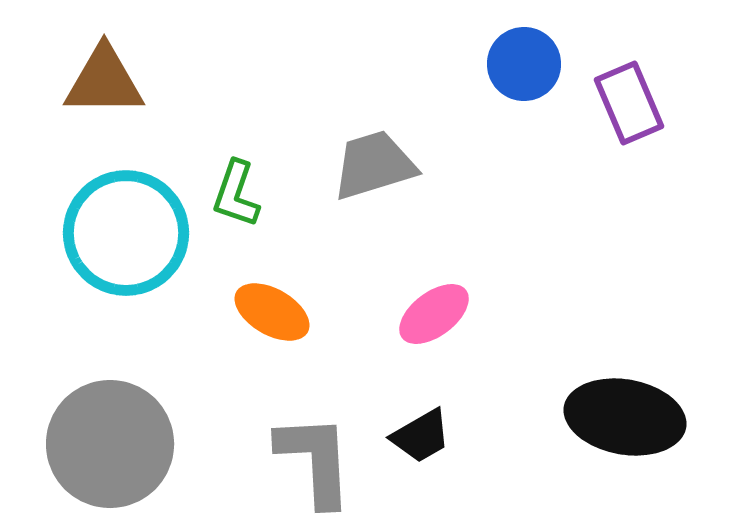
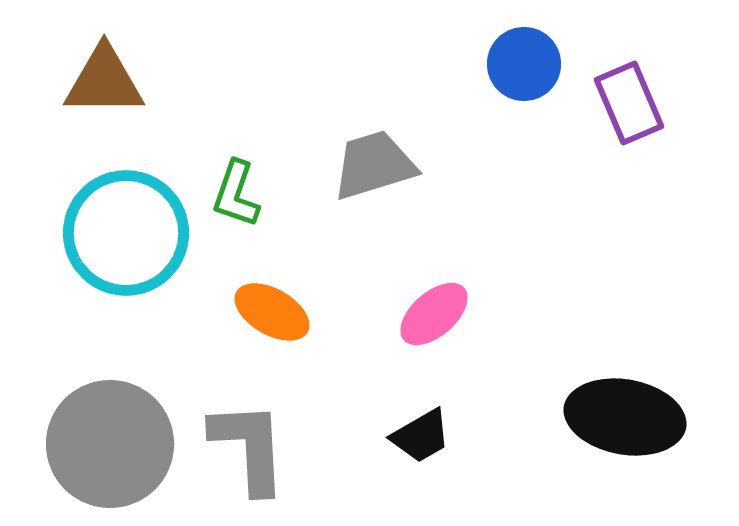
pink ellipse: rotated 4 degrees counterclockwise
gray L-shape: moved 66 px left, 13 px up
